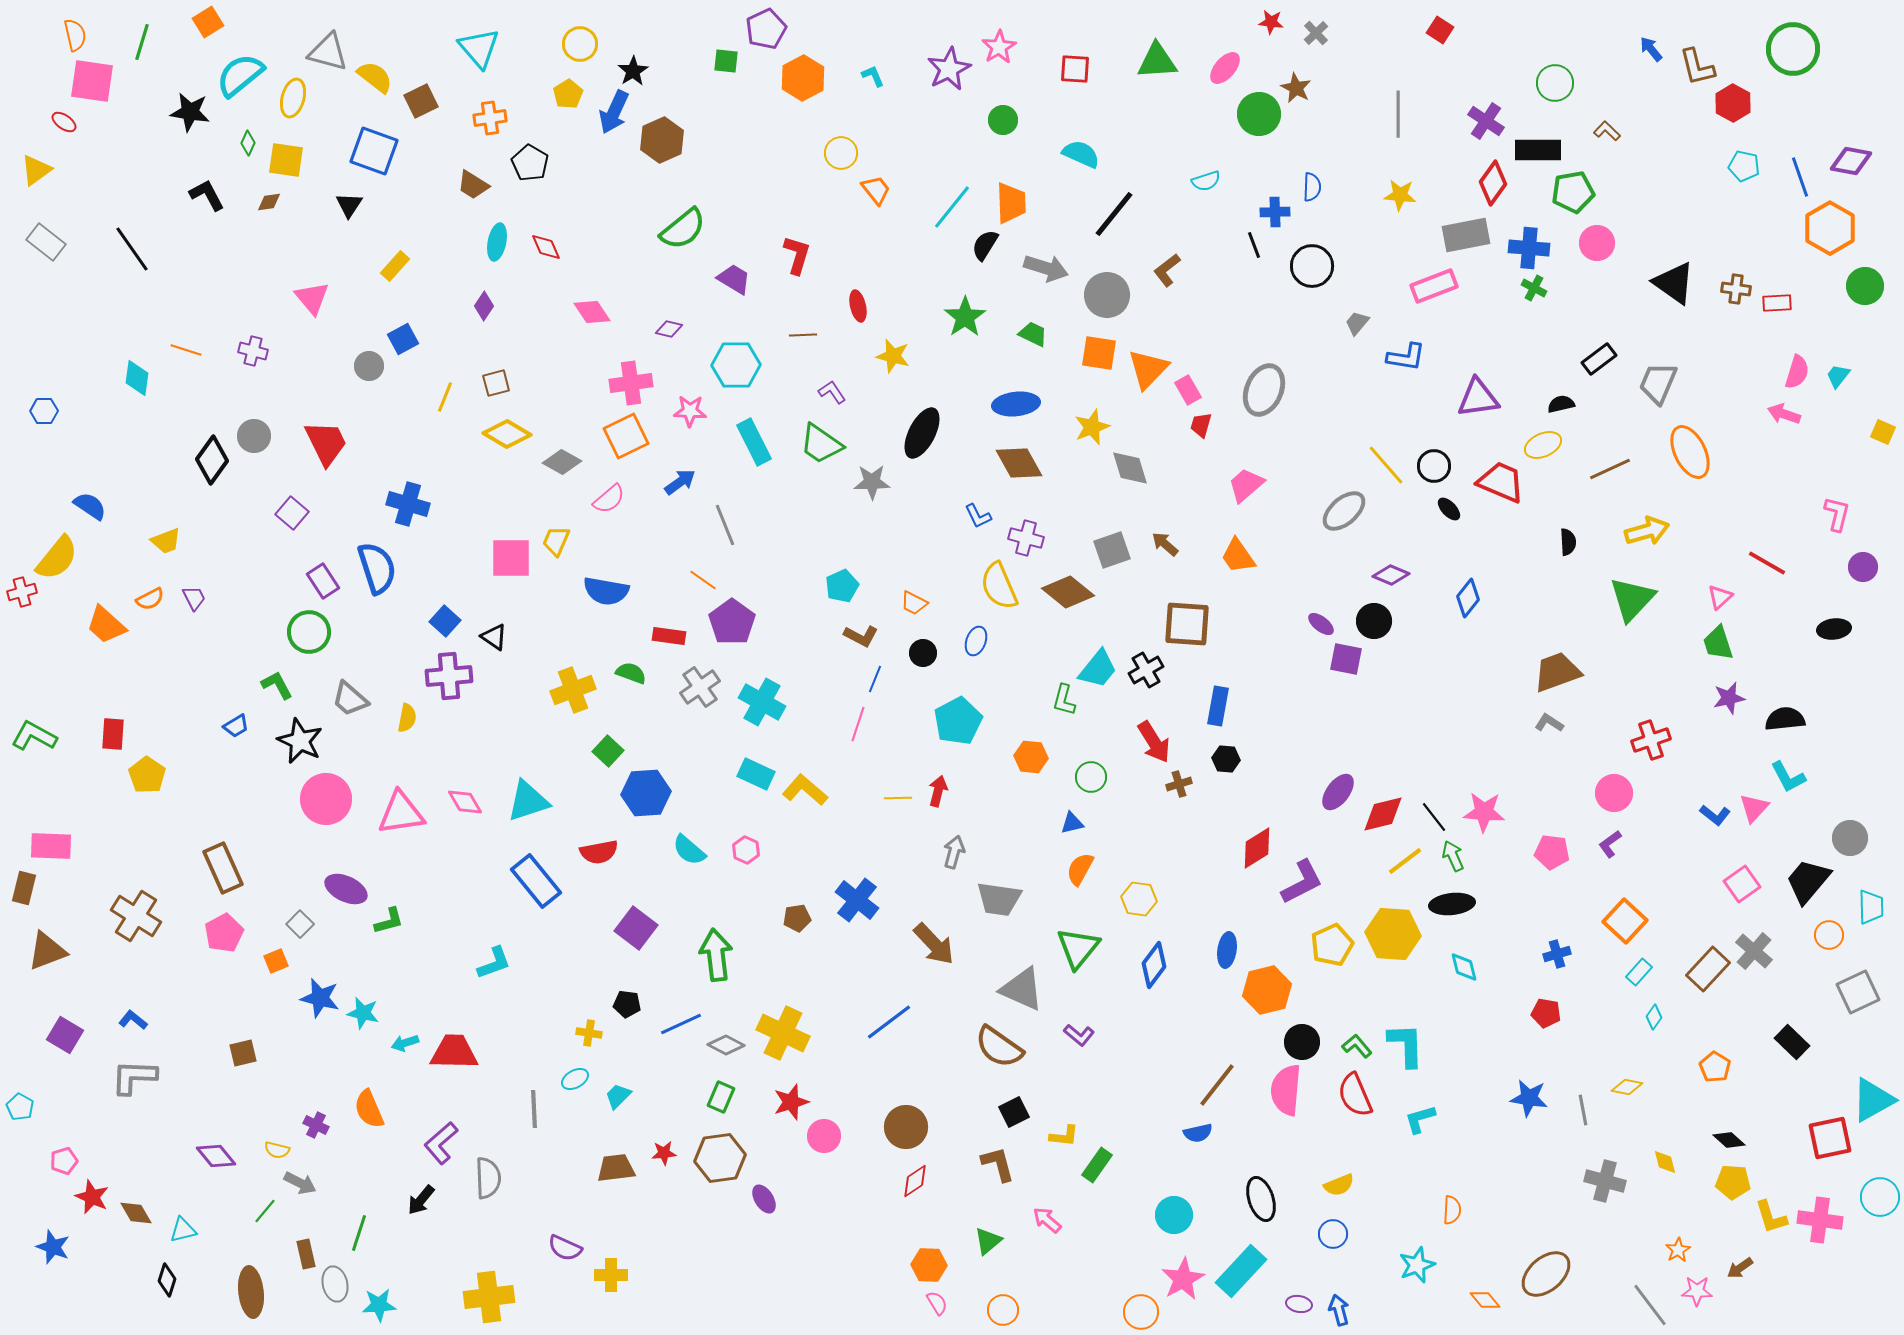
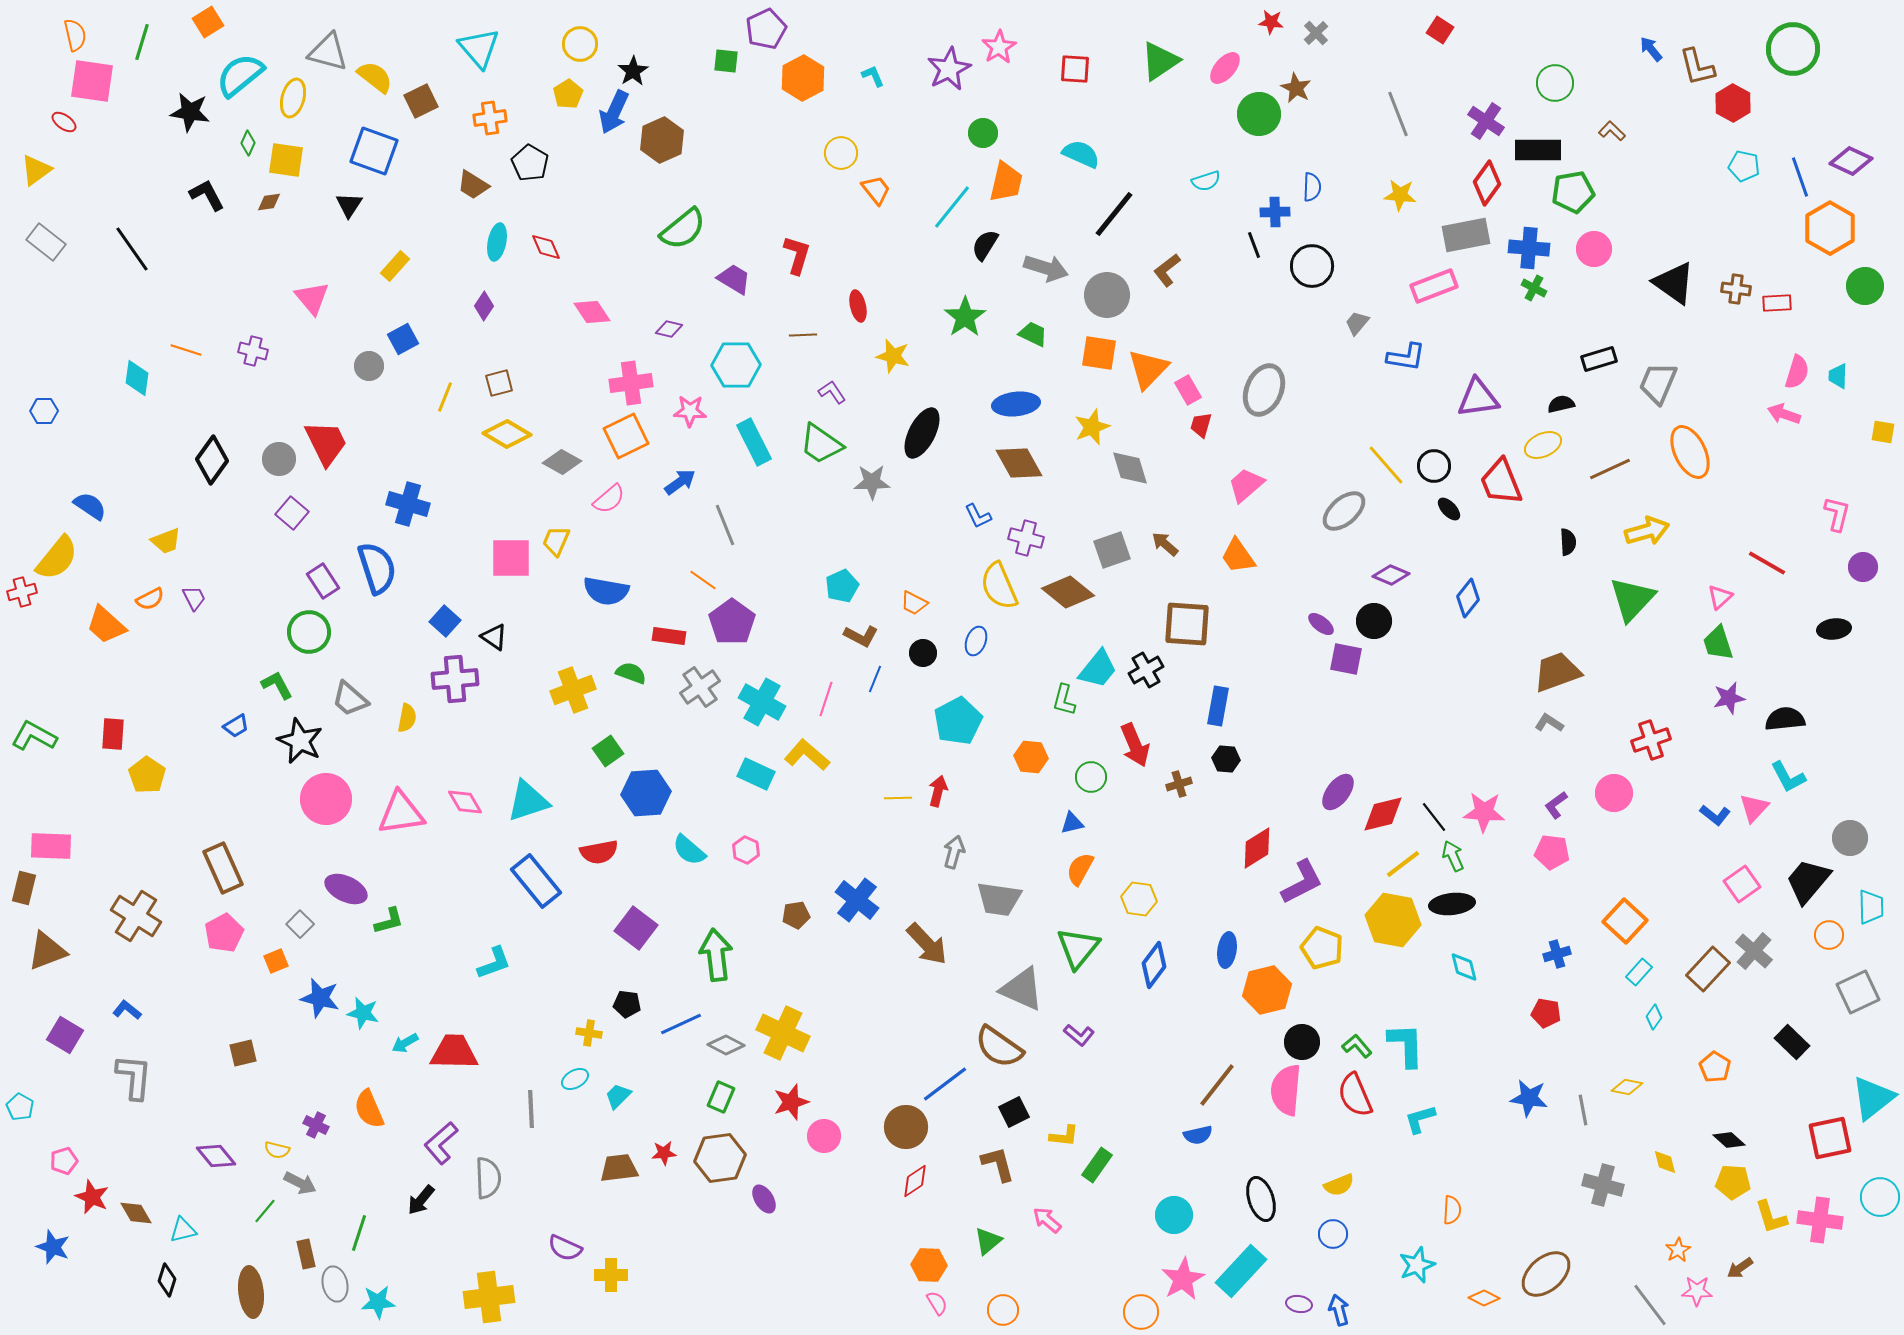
green triangle at (1157, 61): moved 3 px right; rotated 30 degrees counterclockwise
gray line at (1398, 114): rotated 21 degrees counterclockwise
green circle at (1003, 120): moved 20 px left, 13 px down
brown L-shape at (1607, 131): moved 5 px right
purple diamond at (1851, 161): rotated 15 degrees clockwise
red diamond at (1493, 183): moved 6 px left
orange trapezoid at (1011, 203): moved 5 px left, 21 px up; rotated 15 degrees clockwise
pink circle at (1597, 243): moved 3 px left, 6 px down
black rectangle at (1599, 359): rotated 20 degrees clockwise
cyan trapezoid at (1838, 376): rotated 36 degrees counterclockwise
brown square at (496, 383): moved 3 px right
yellow square at (1883, 432): rotated 15 degrees counterclockwise
gray circle at (254, 436): moved 25 px right, 23 px down
red trapezoid at (1501, 482): rotated 135 degrees counterclockwise
purple cross at (449, 676): moved 6 px right, 3 px down
pink line at (858, 724): moved 32 px left, 25 px up
red arrow at (1154, 742): moved 19 px left, 3 px down; rotated 9 degrees clockwise
green square at (608, 751): rotated 12 degrees clockwise
yellow L-shape at (805, 790): moved 2 px right, 35 px up
purple L-shape at (1610, 844): moved 54 px left, 39 px up
yellow line at (1405, 861): moved 2 px left, 3 px down
brown pentagon at (797, 918): moved 1 px left, 3 px up
yellow hexagon at (1393, 934): moved 14 px up; rotated 6 degrees clockwise
brown arrow at (934, 944): moved 7 px left
yellow pentagon at (1332, 945): moved 10 px left, 3 px down; rotated 27 degrees counterclockwise
blue L-shape at (133, 1020): moved 6 px left, 10 px up
blue line at (889, 1022): moved 56 px right, 62 px down
cyan arrow at (405, 1043): rotated 12 degrees counterclockwise
gray L-shape at (134, 1077): rotated 93 degrees clockwise
cyan triangle at (1873, 1100): moved 2 px up; rotated 9 degrees counterclockwise
gray line at (534, 1109): moved 3 px left
blue semicircle at (1198, 1133): moved 2 px down
brown trapezoid at (616, 1168): moved 3 px right
gray cross at (1605, 1181): moved 2 px left, 4 px down
orange diamond at (1485, 1300): moved 1 px left, 2 px up; rotated 24 degrees counterclockwise
cyan star at (379, 1305): moved 1 px left, 3 px up
